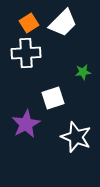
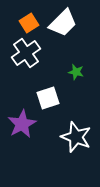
white cross: rotated 32 degrees counterclockwise
green star: moved 7 px left; rotated 21 degrees clockwise
white square: moved 5 px left
purple star: moved 4 px left
